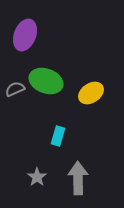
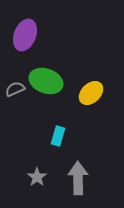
yellow ellipse: rotated 10 degrees counterclockwise
